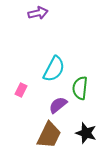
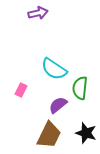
cyan semicircle: rotated 96 degrees clockwise
